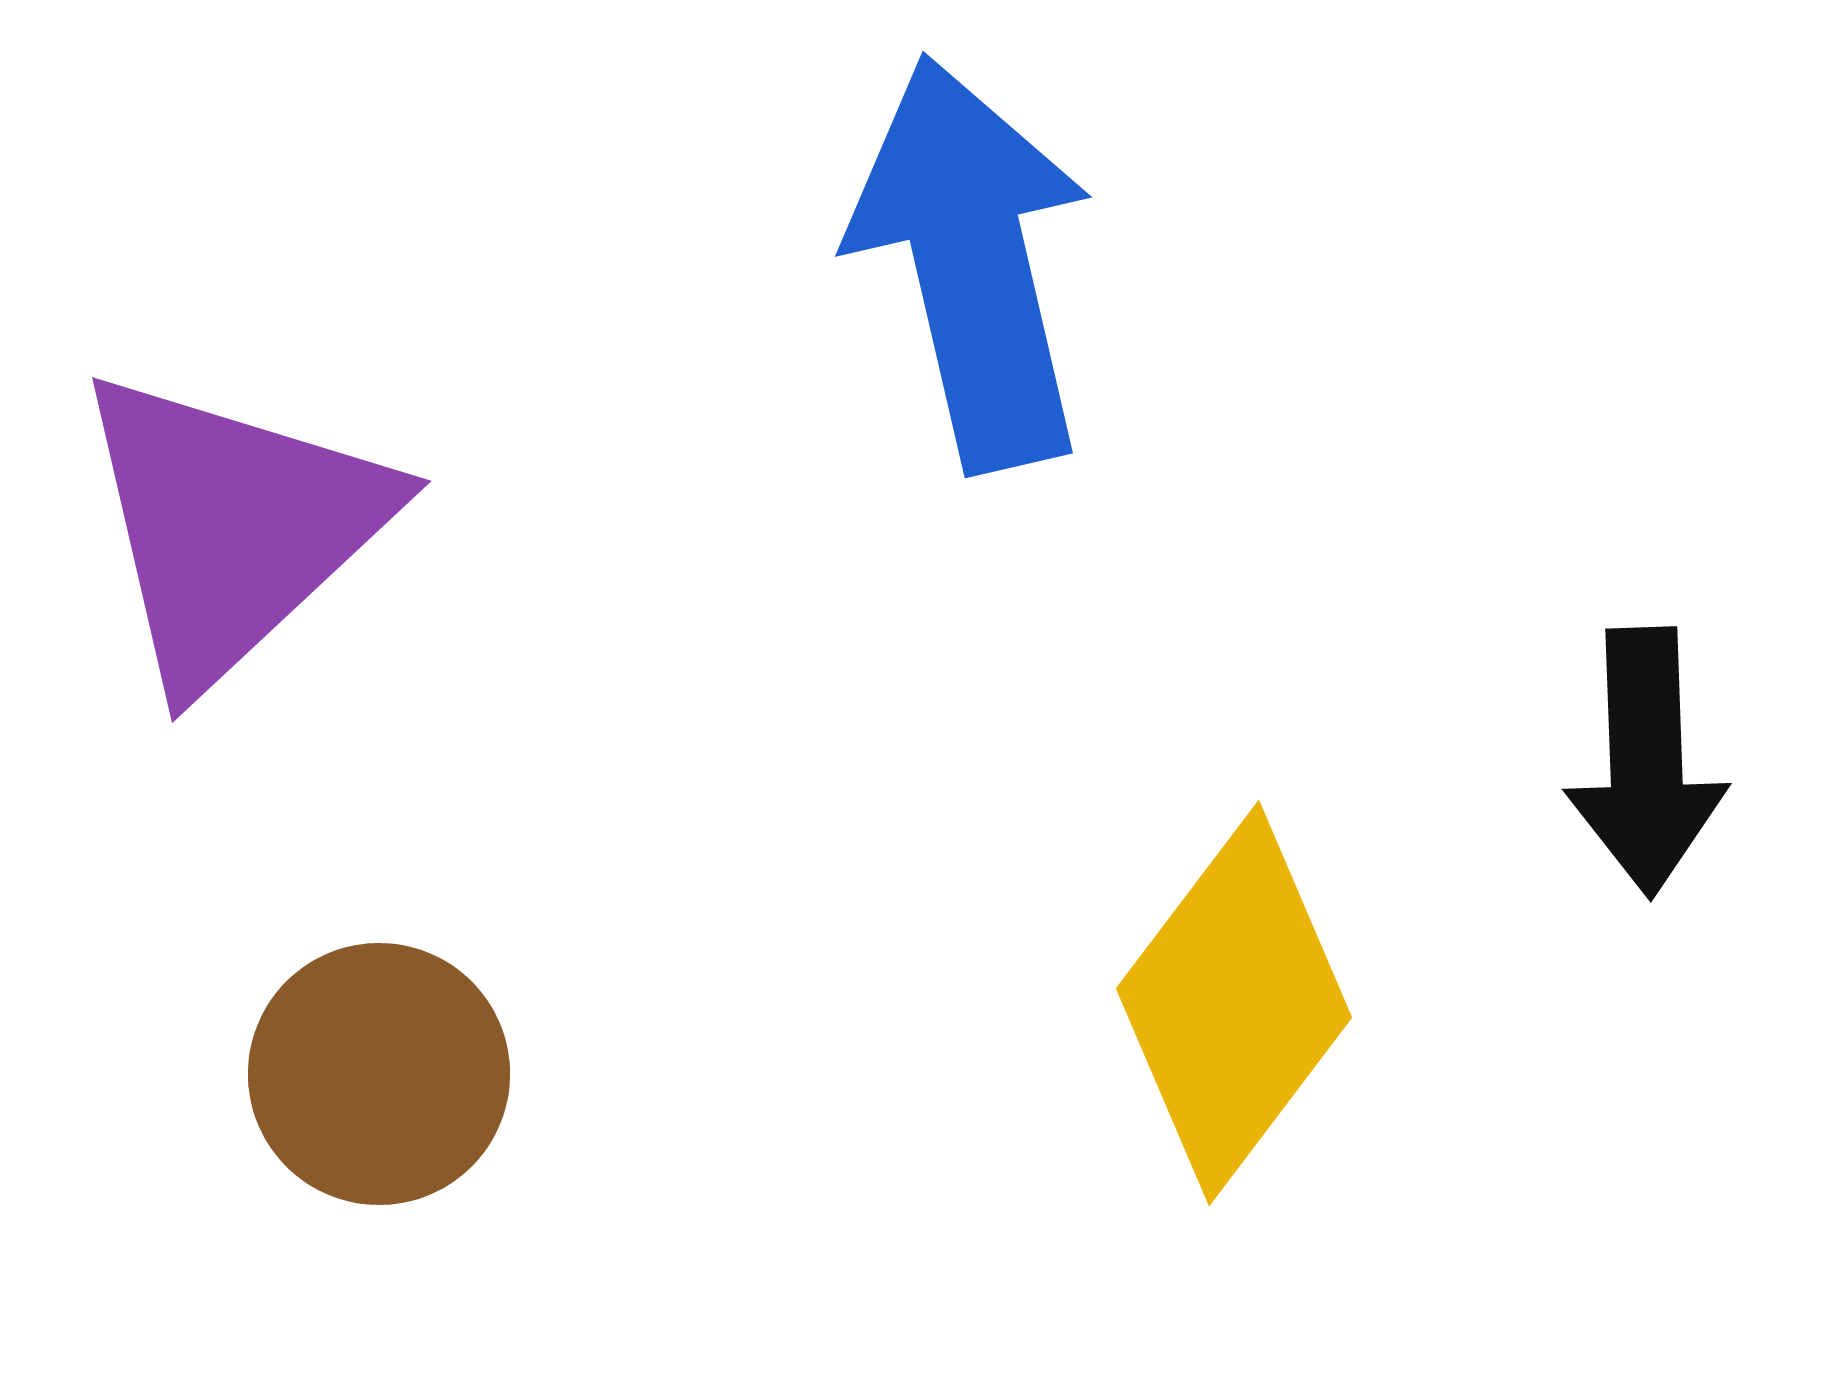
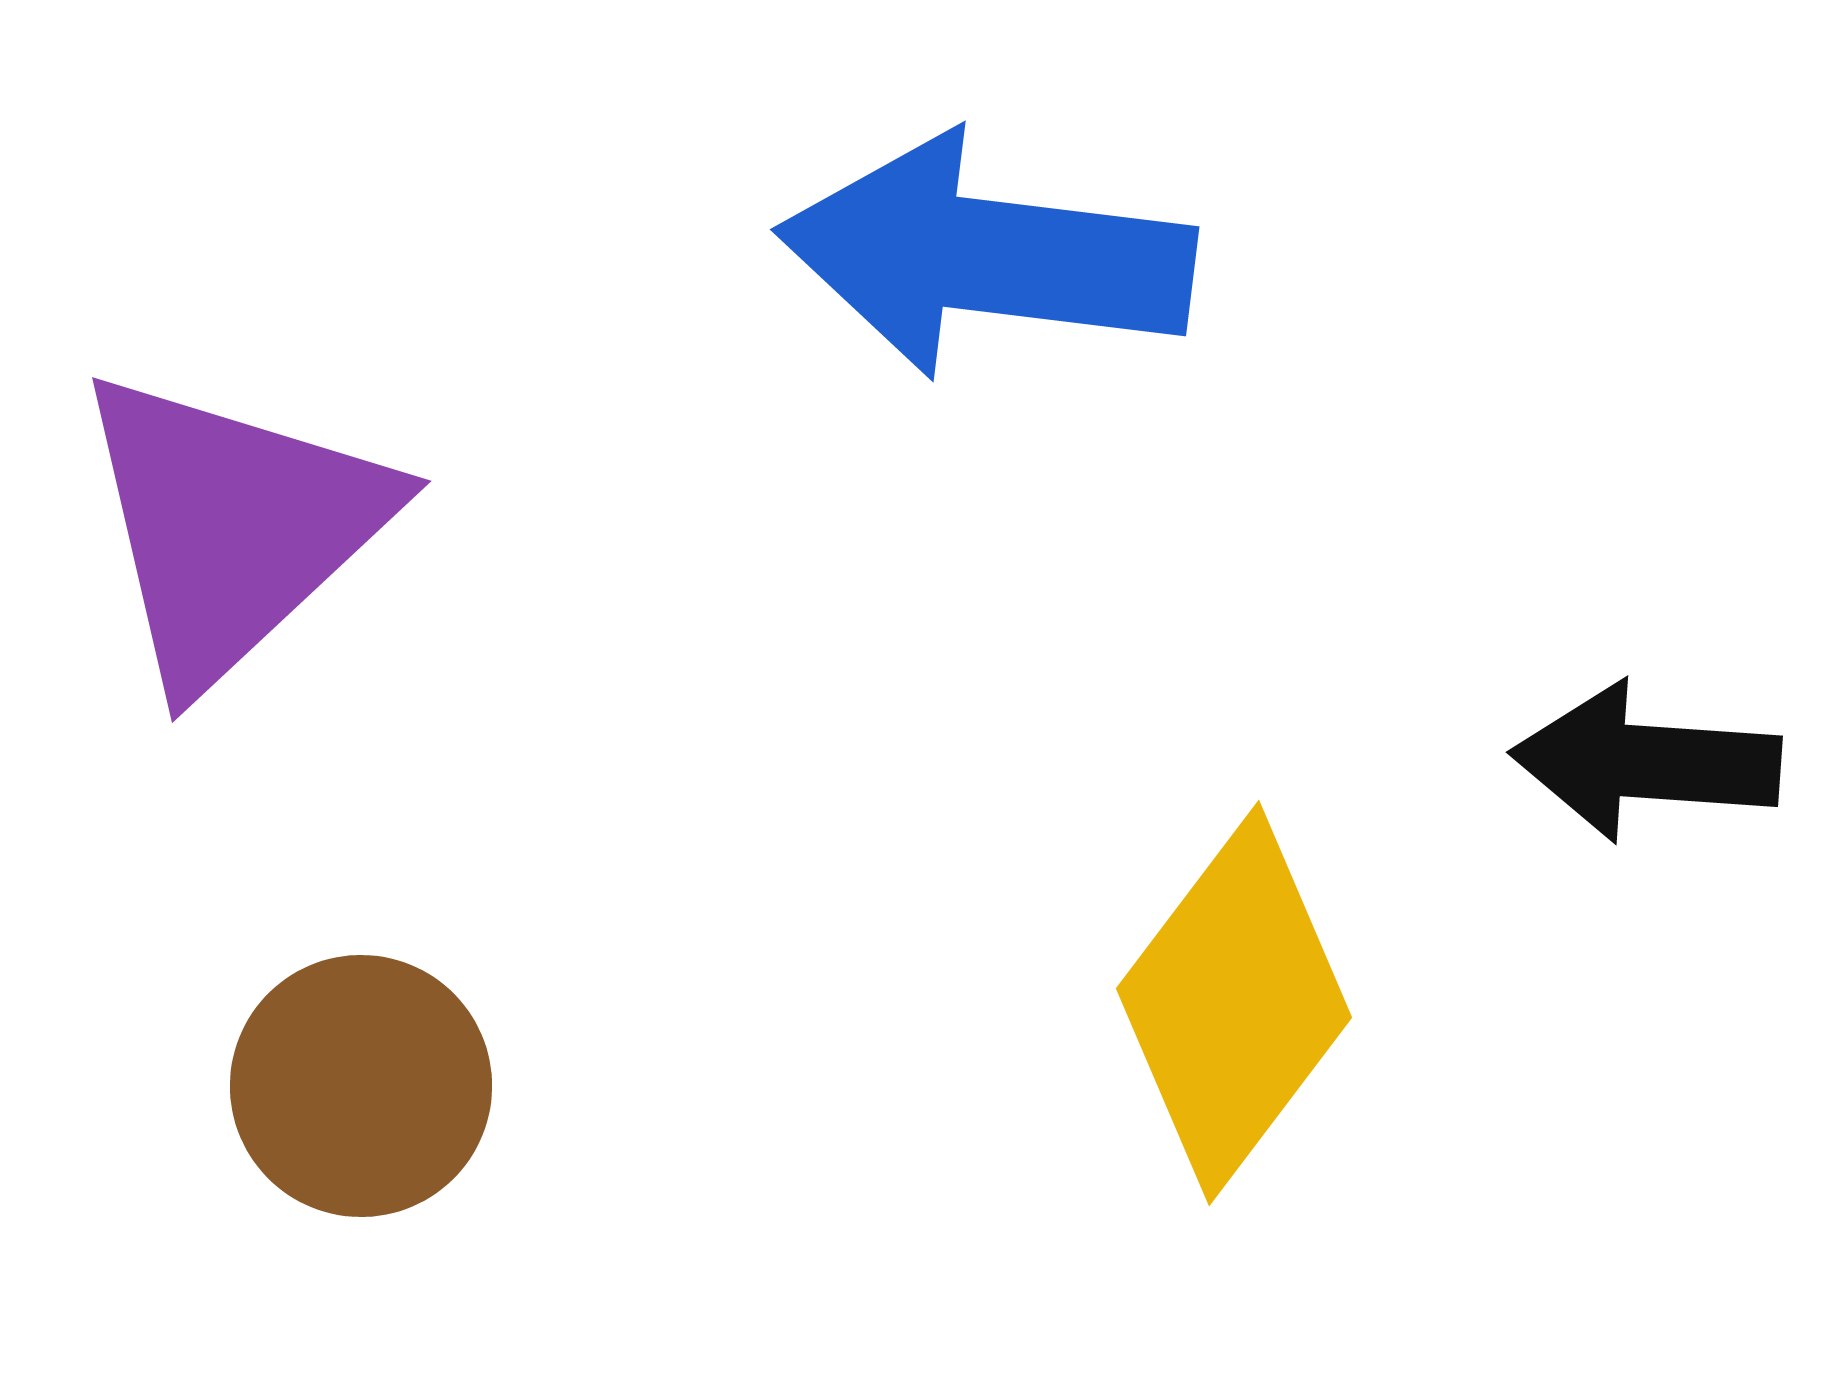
blue arrow: moved 14 px right, 7 px up; rotated 70 degrees counterclockwise
black arrow: rotated 96 degrees clockwise
brown circle: moved 18 px left, 12 px down
